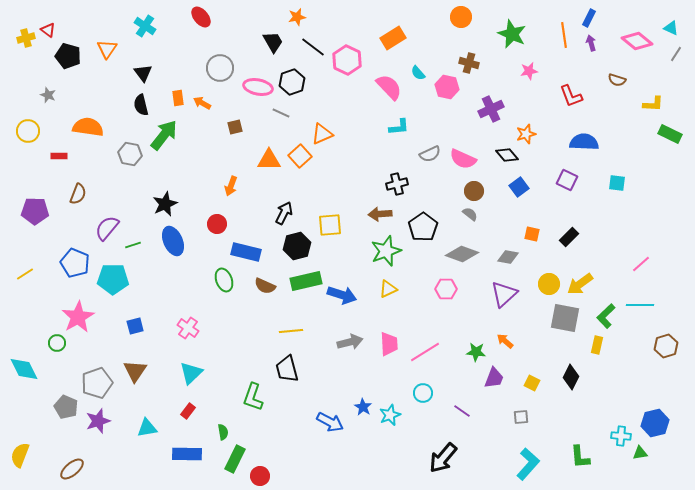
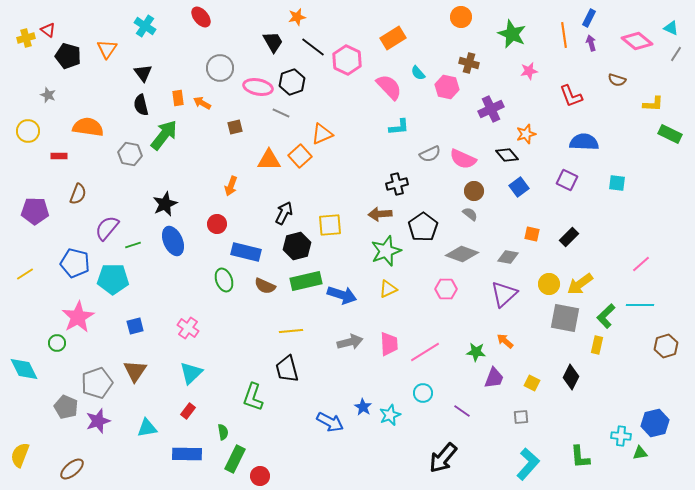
blue pentagon at (75, 263): rotated 8 degrees counterclockwise
